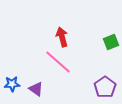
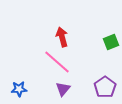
pink line: moved 1 px left
blue star: moved 7 px right, 5 px down
purple triangle: moved 27 px right; rotated 35 degrees clockwise
